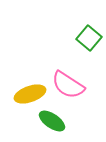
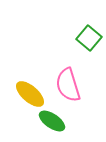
pink semicircle: rotated 40 degrees clockwise
yellow ellipse: rotated 60 degrees clockwise
